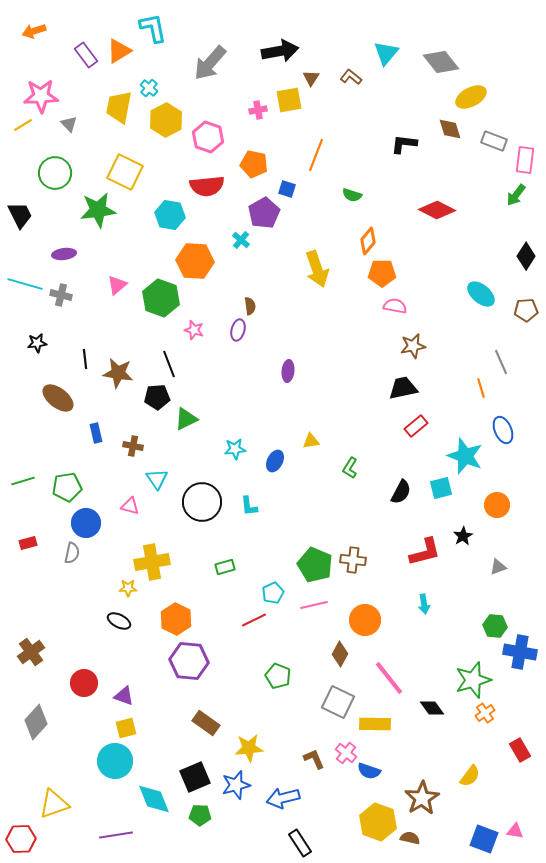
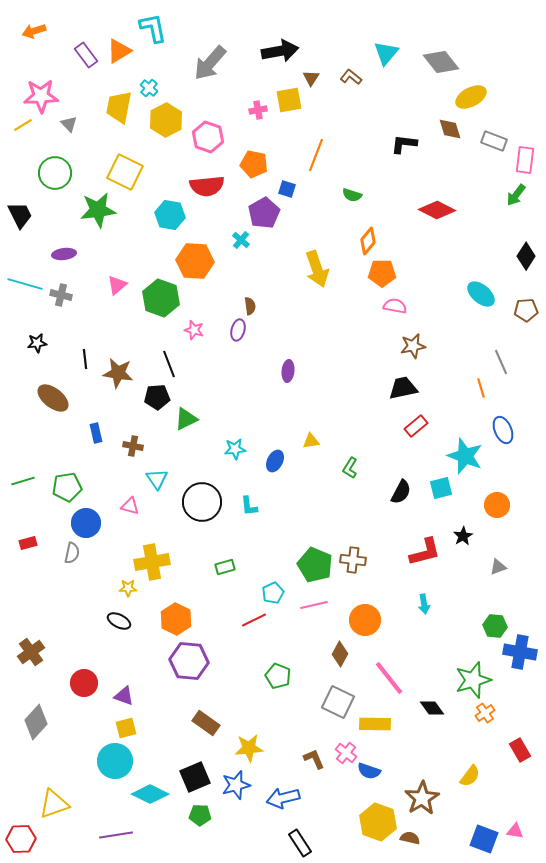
brown ellipse at (58, 398): moved 5 px left
cyan diamond at (154, 799): moved 4 px left, 5 px up; rotated 42 degrees counterclockwise
